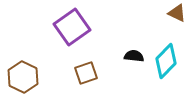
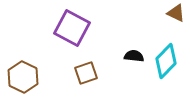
brown triangle: moved 1 px left
purple square: moved 1 px down; rotated 27 degrees counterclockwise
